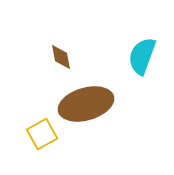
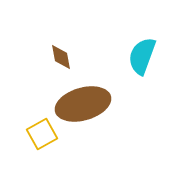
brown ellipse: moved 3 px left
